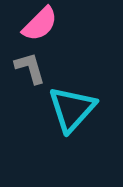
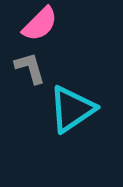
cyan triangle: rotated 14 degrees clockwise
